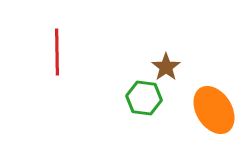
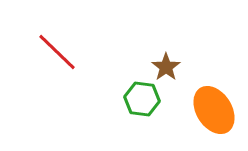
red line: rotated 45 degrees counterclockwise
green hexagon: moved 2 px left, 1 px down
